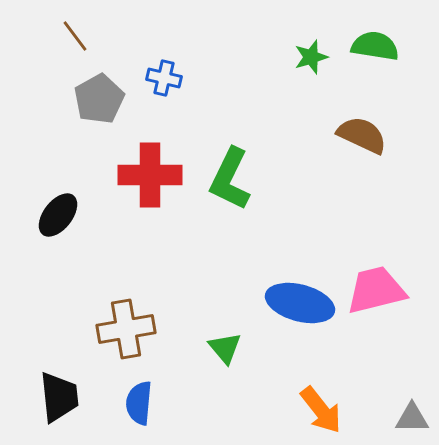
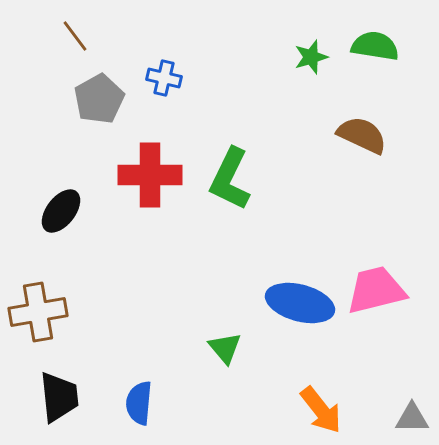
black ellipse: moved 3 px right, 4 px up
brown cross: moved 88 px left, 17 px up
